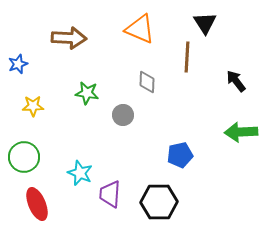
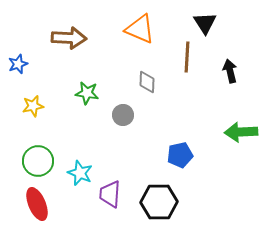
black arrow: moved 6 px left, 10 px up; rotated 25 degrees clockwise
yellow star: rotated 10 degrees counterclockwise
green circle: moved 14 px right, 4 px down
